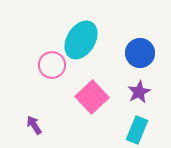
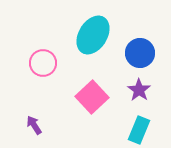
cyan ellipse: moved 12 px right, 5 px up
pink circle: moved 9 px left, 2 px up
purple star: moved 2 px up; rotated 10 degrees counterclockwise
cyan rectangle: moved 2 px right
